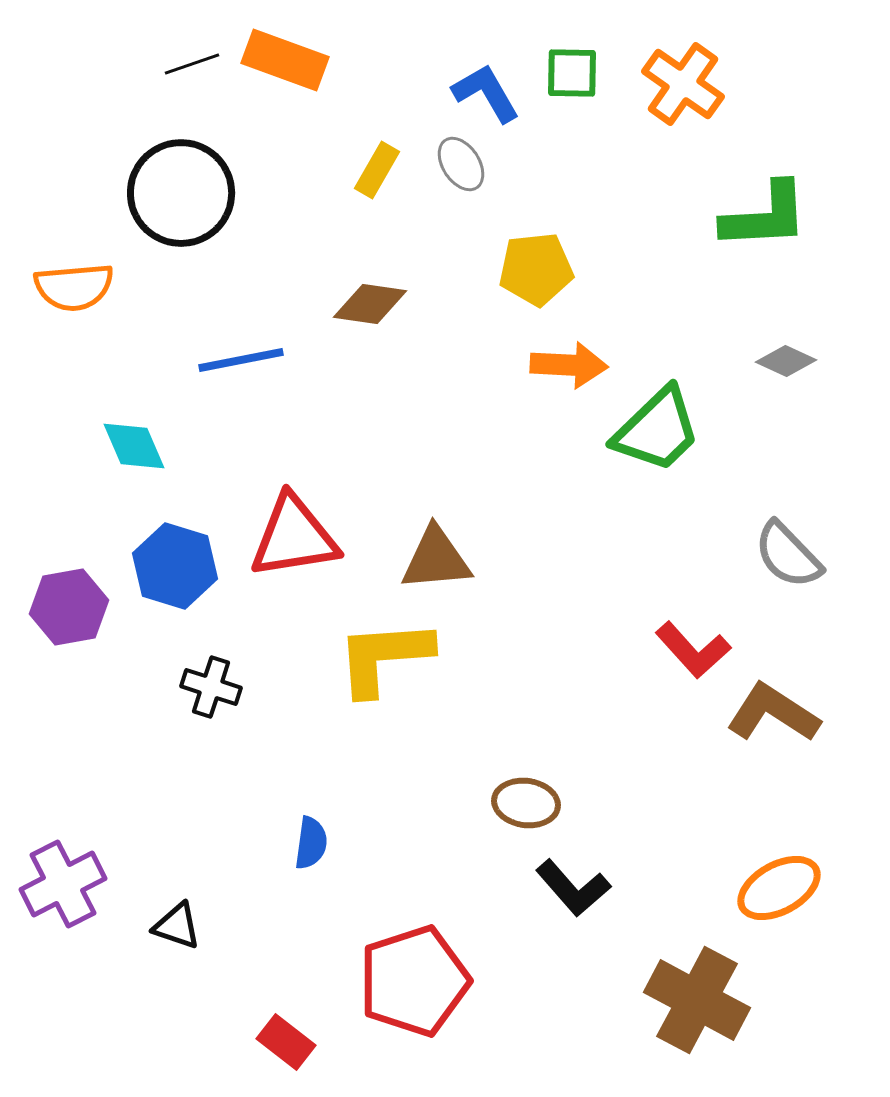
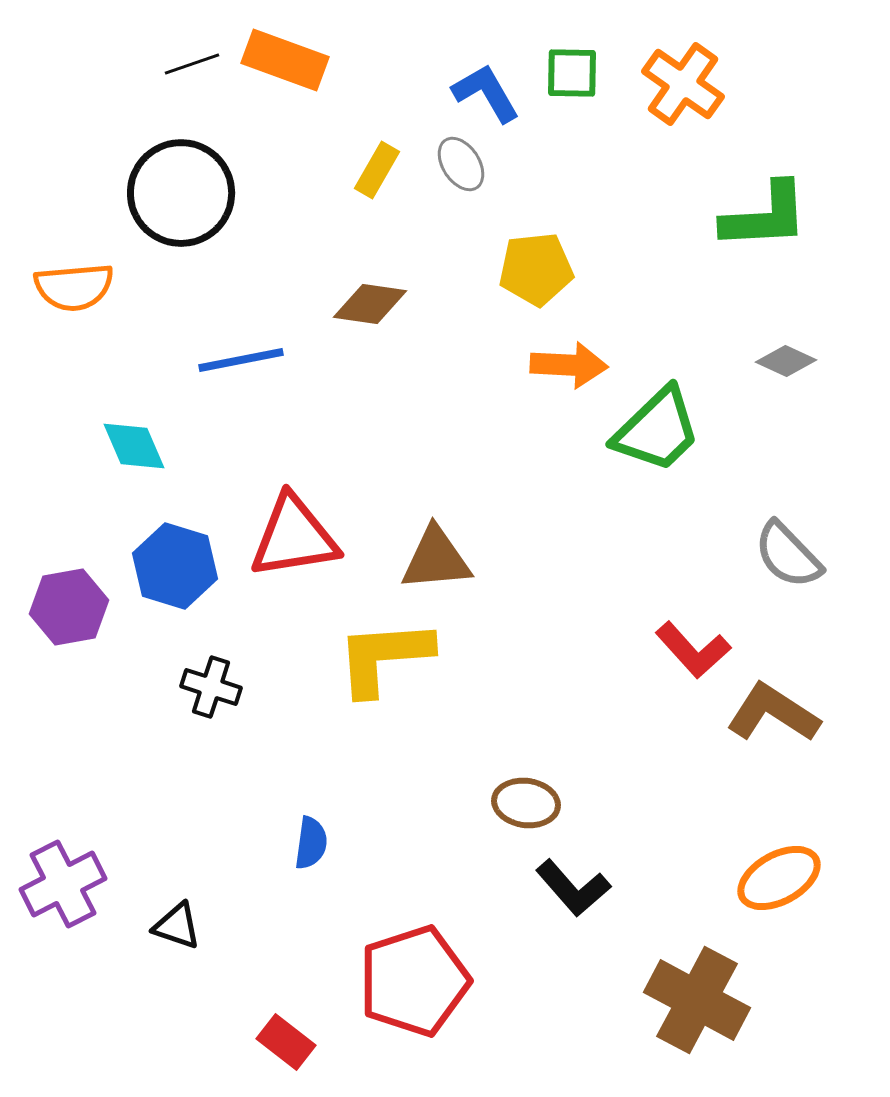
orange ellipse: moved 10 px up
